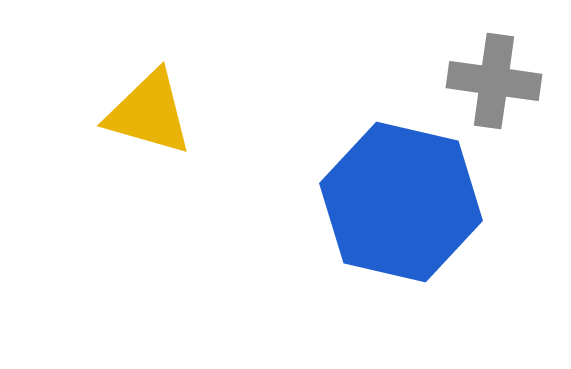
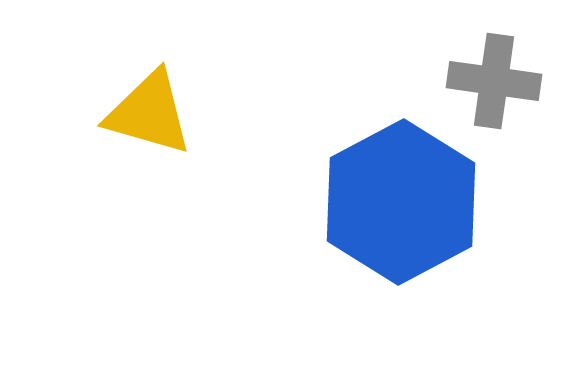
blue hexagon: rotated 19 degrees clockwise
